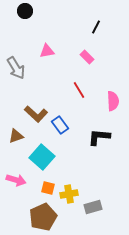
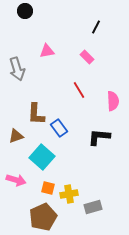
gray arrow: moved 1 px right, 1 px down; rotated 15 degrees clockwise
brown L-shape: rotated 50 degrees clockwise
blue rectangle: moved 1 px left, 3 px down
